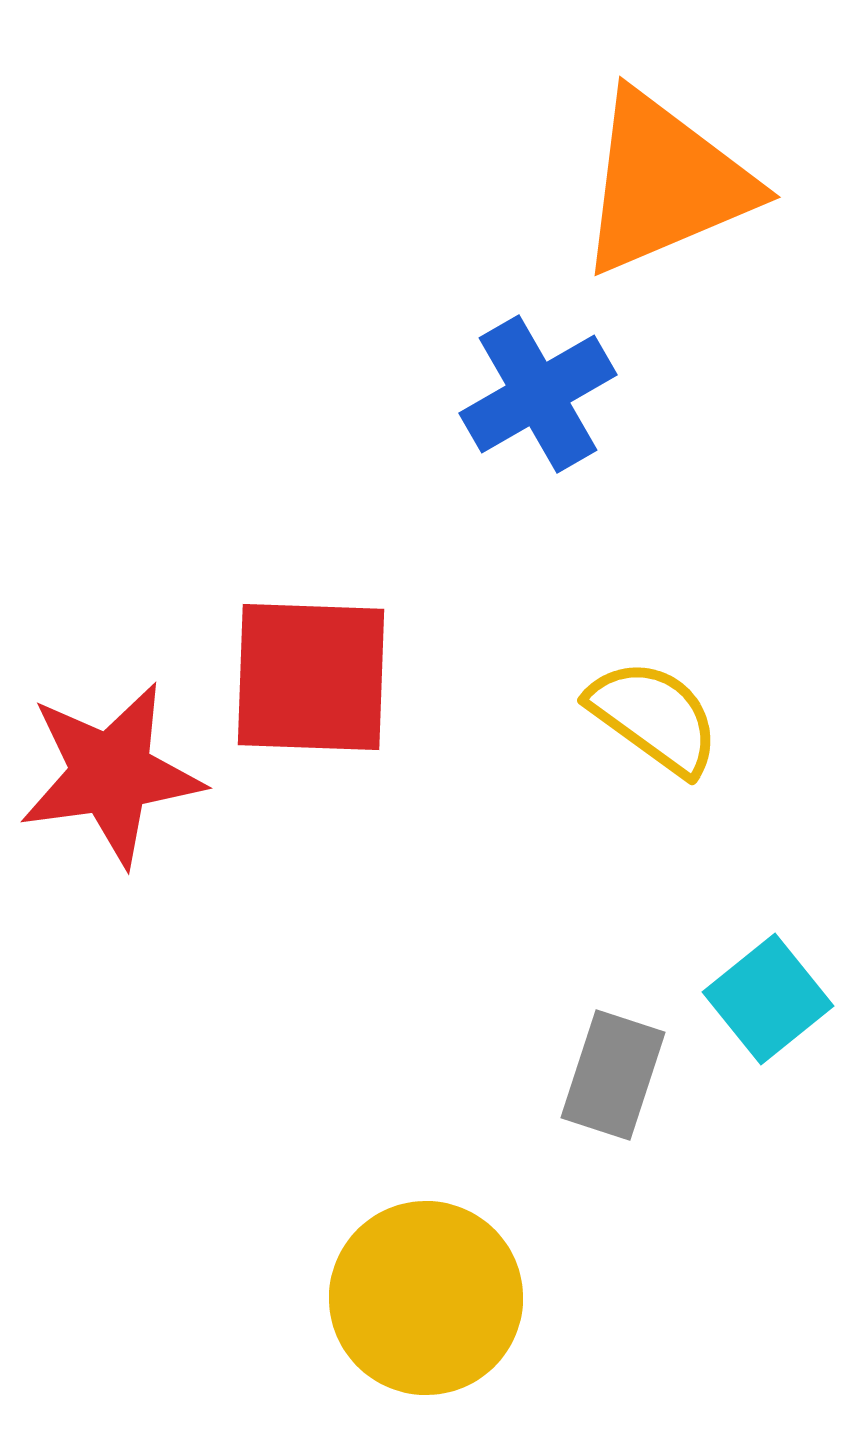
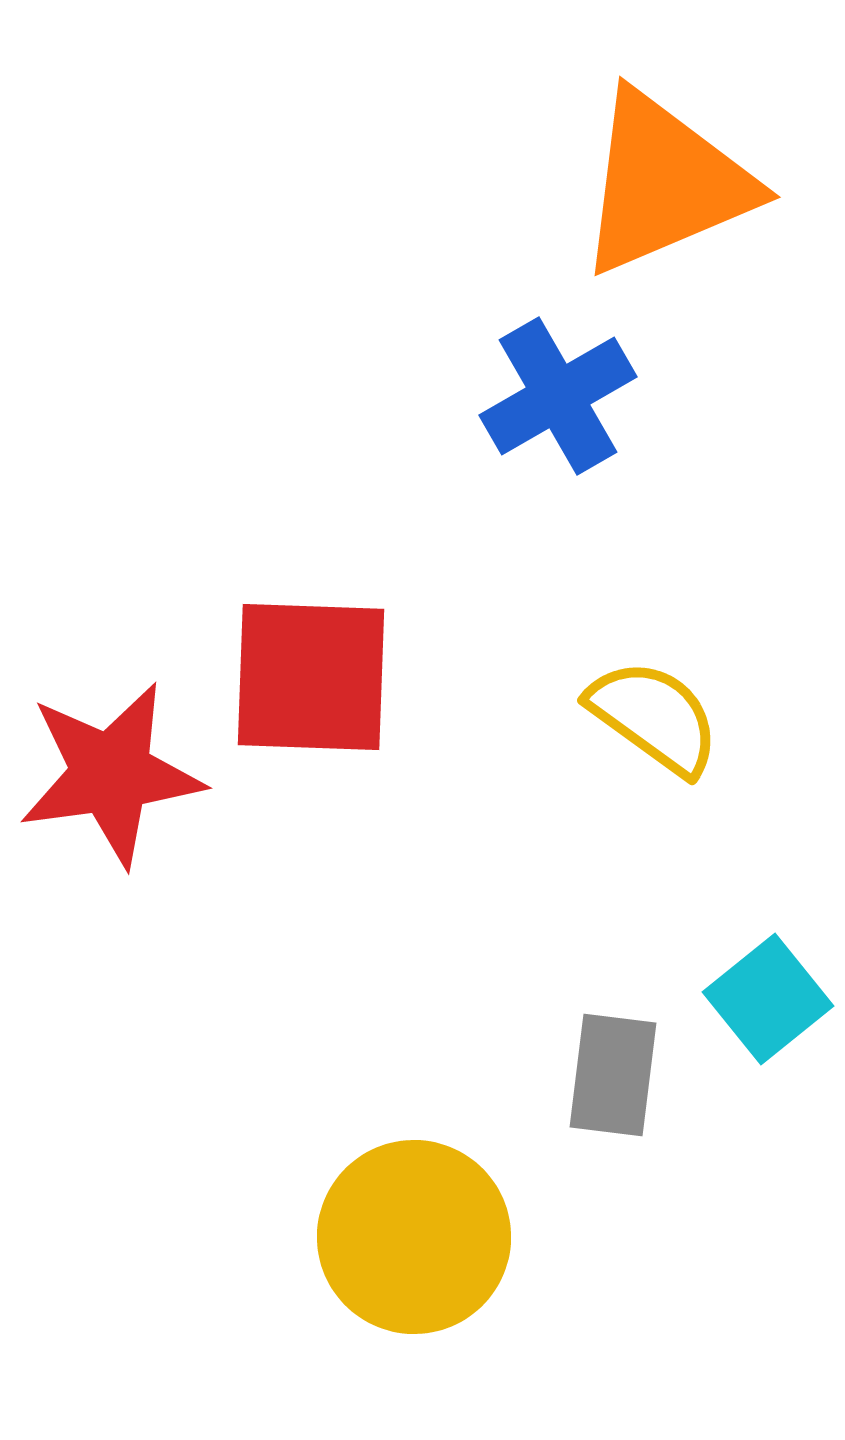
blue cross: moved 20 px right, 2 px down
gray rectangle: rotated 11 degrees counterclockwise
yellow circle: moved 12 px left, 61 px up
